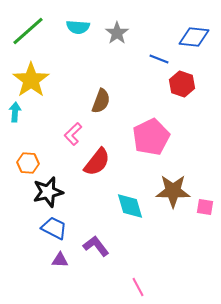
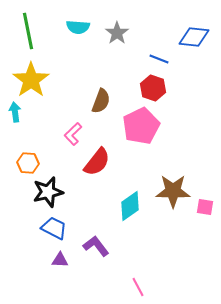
green line: rotated 60 degrees counterclockwise
red hexagon: moved 29 px left, 4 px down
cyan arrow: rotated 12 degrees counterclockwise
pink pentagon: moved 10 px left, 11 px up
cyan diamond: rotated 72 degrees clockwise
